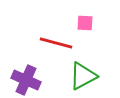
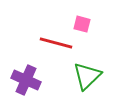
pink square: moved 3 px left, 1 px down; rotated 12 degrees clockwise
green triangle: moved 4 px right; rotated 16 degrees counterclockwise
